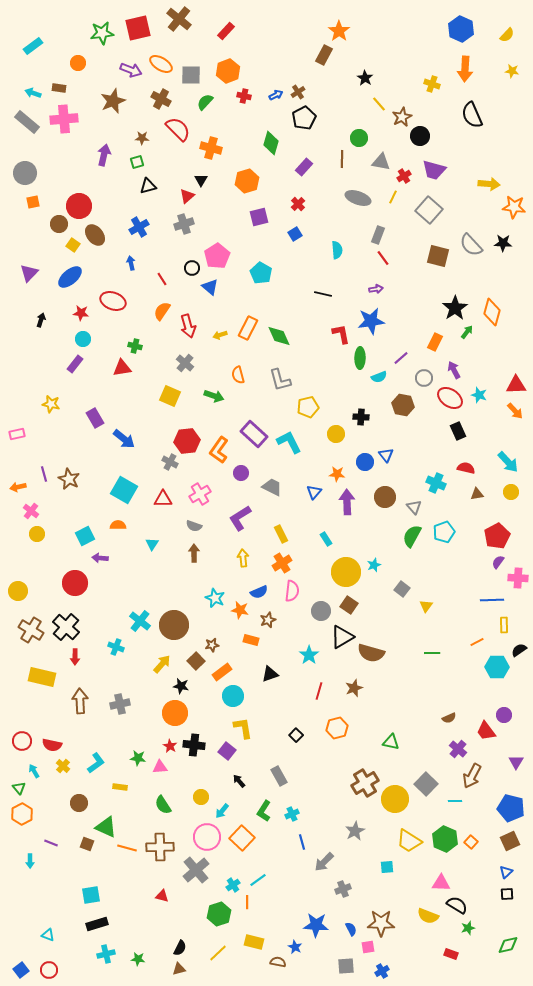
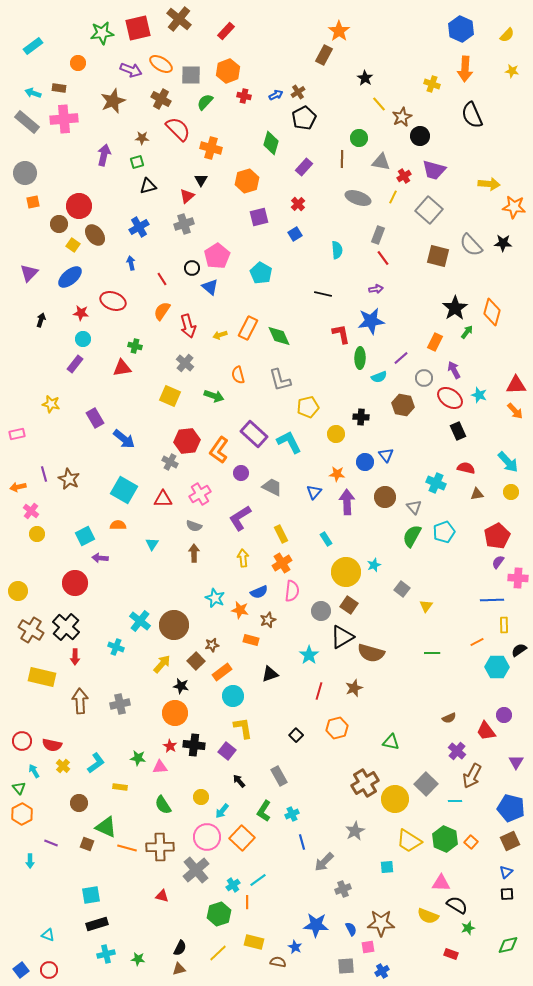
purple cross at (458, 749): moved 1 px left, 2 px down
